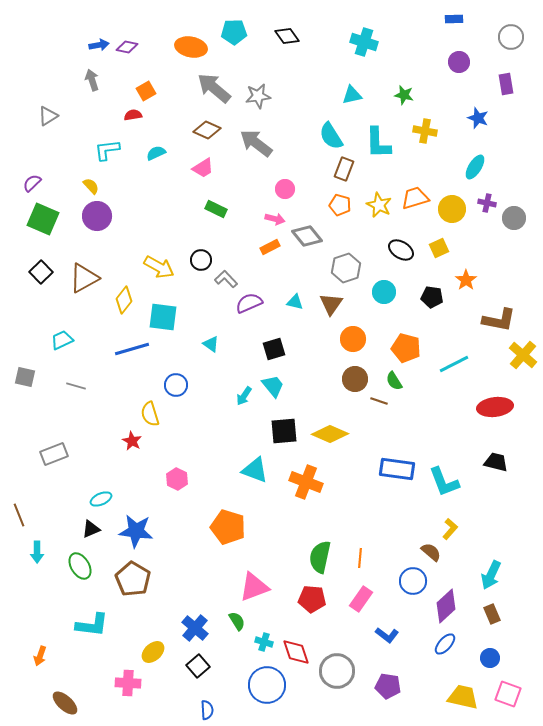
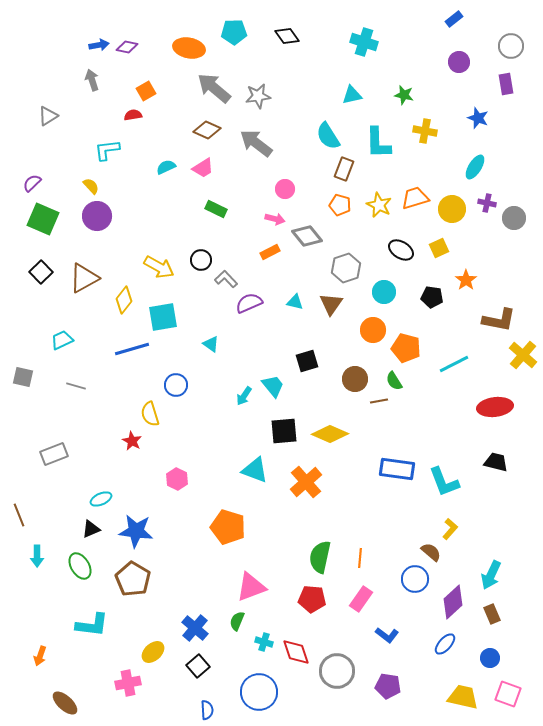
blue rectangle at (454, 19): rotated 36 degrees counterclockwise
gray circle at (511, 37): moved 9 px down
orange ellipse at (191, 47): moved 2 px left, 1 px down
cyan semicircle at (331, 136): moved 3 px left
cyan semicircle at (156, 153): moved 10 px right, 14 px down
orange rectangle at (270, 247): moved 5 px down
cyan square at (163, 317): rotated 16 degrees counterclockwise
orange circle at (353, 339): moved 20 px right, 9 px up
black square at (274, 349): moved 33 px right, 12 px down
gray square at (25, 377): moved 2 px left
brown line at (379, 401): rotated 30 degrees counterclockwise
orange cross at (306, 482): rotated 28 degrees clockwise
cyan arrow at (37, 552): moved 4 px down
blue circle at (413, 581): moved 2 px right, 2 px up
pink triangle at (254, 587): moved 3 px left
purple diamond at (446, 606): moved 7 px right, 4 px up
green semicircle at (237, 621): rotated 126 degrees counterclockwise
pink cross at (128, 683): rotated 15 degrees counterclockwise
blue circle at (267, 685): moved 8 px left, 7 px down
